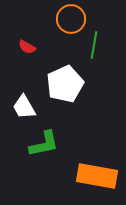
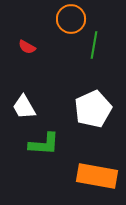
white pentagon: moved 28 px right, 25 px down
green L-shape: rotated 16 degrees clockwise
